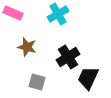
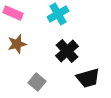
brown star: moved 10 px left, 3 px up; rotated 30 degrees counterclockwise
black cross: moved 1 px left, 6 px up; rotated 10 degrees counterclockwise
black trapezoid: rotated 130 degrees counterclockwise
gray square: rotated 24 degrees clockwise
